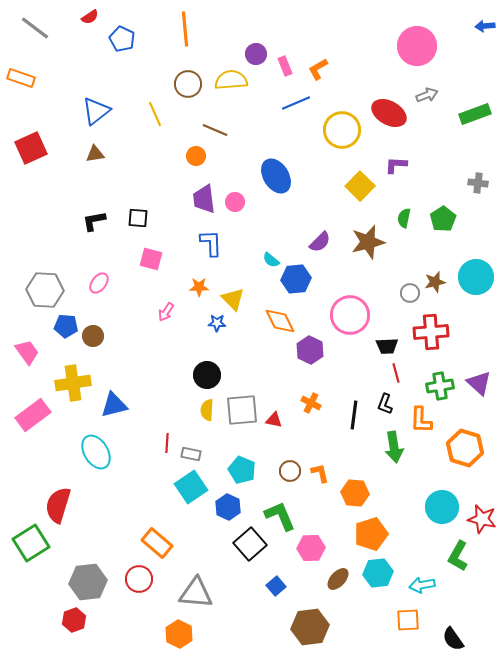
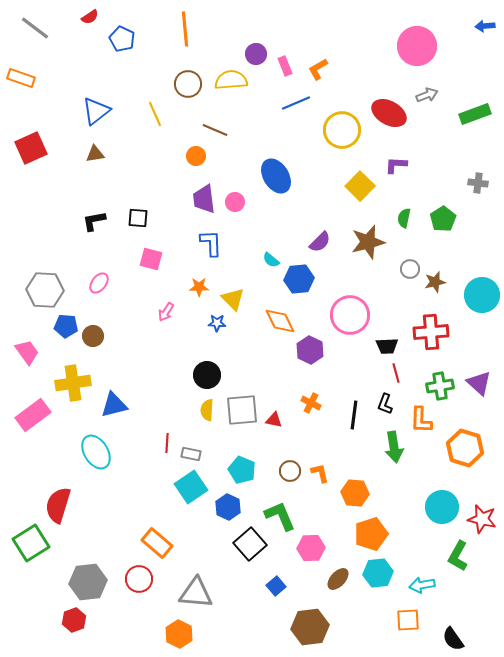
cyan circle at (476, 277): moved 6 px right, 18 px down
blue hexagon at (296, 279): moved 3 px right
gray circle at (410, 293): moved 24 px up
